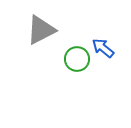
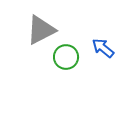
green circle: moved 11 px left, 2 px up
